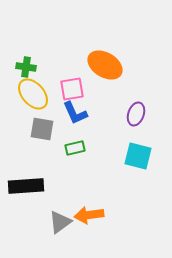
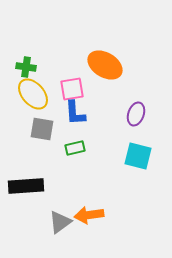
blue L-shape: rotated 20 degrees clockwise
